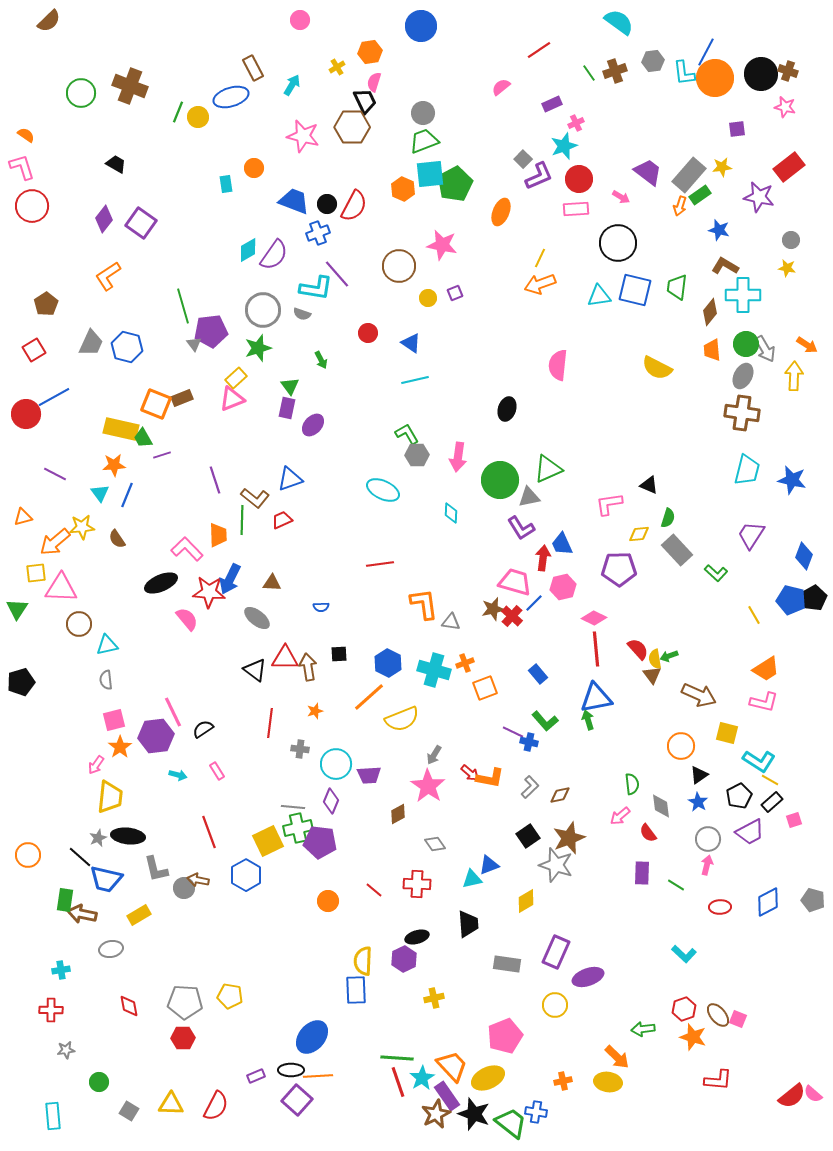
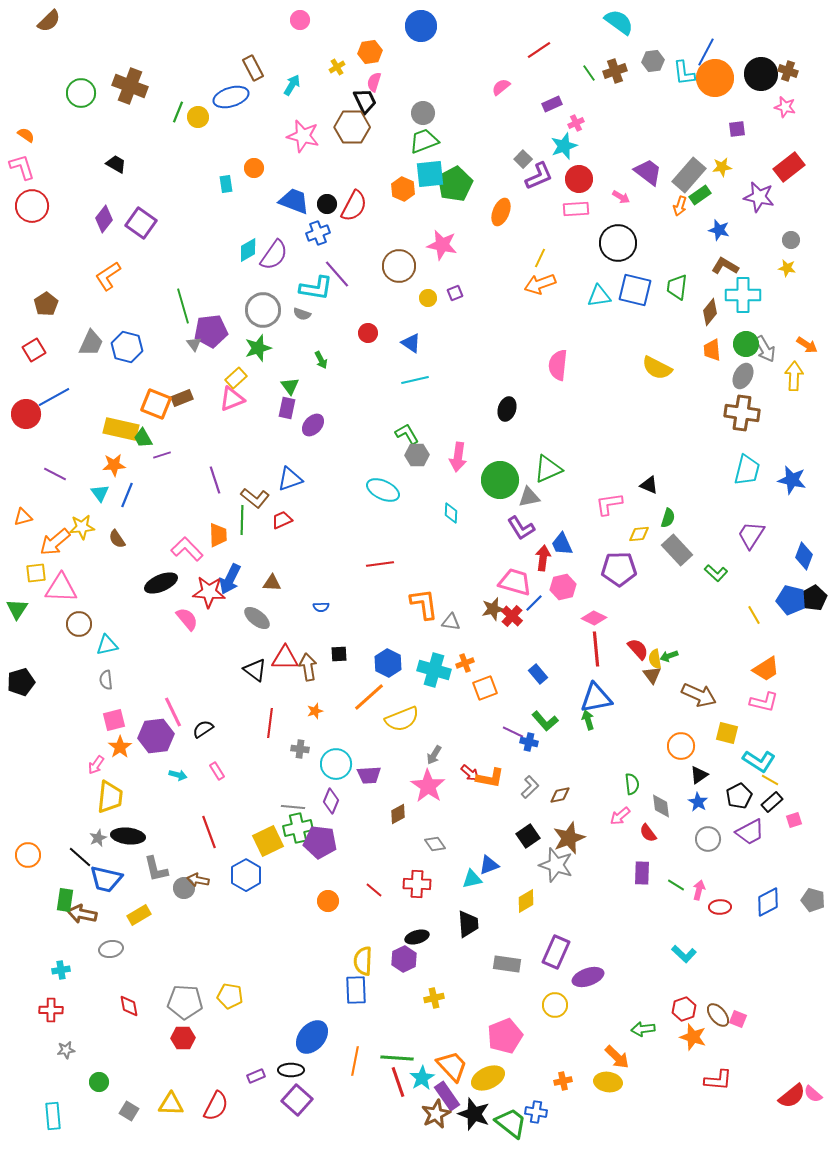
pink arrow at (707, 865): moved 8 px left, 25 px down
orange line at (318, 1076): moved 37 px right, 15 px up; rotated 76 degrees counterclockwise
